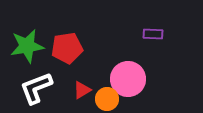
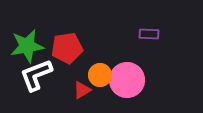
purple rectangle: moved 4 px left
pink circle: moved 1 px left, 1 px down
white L-shape: moved 13 px up
orange circle: moved 7 px left, 24 px up
